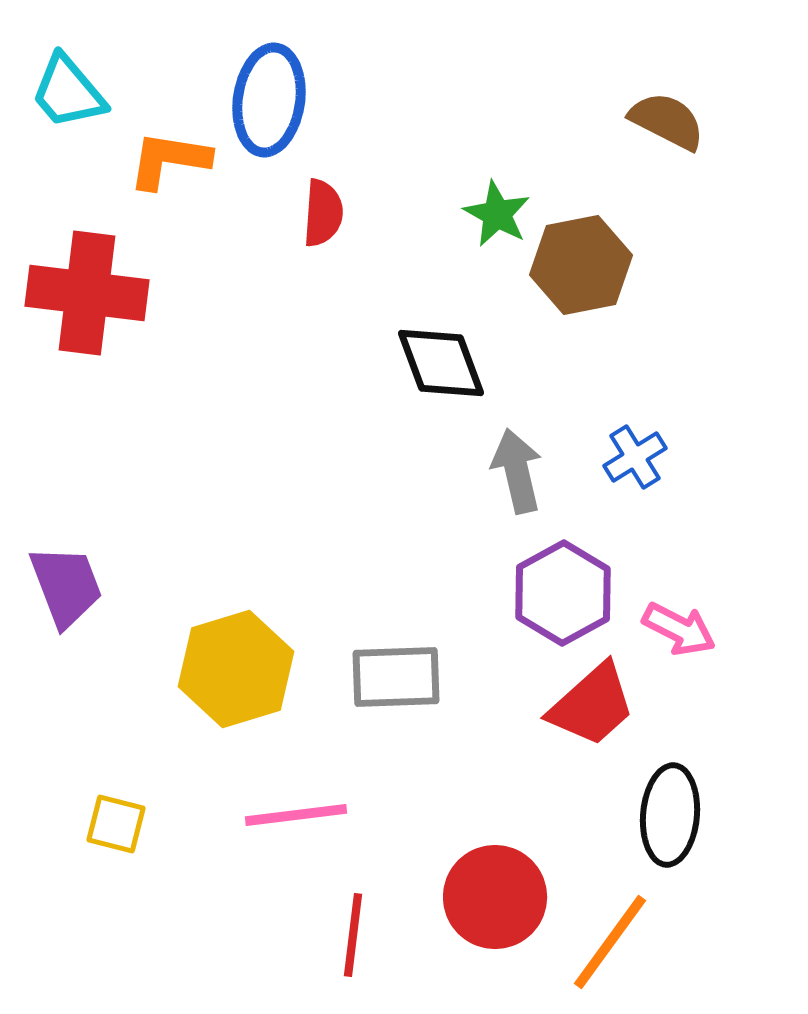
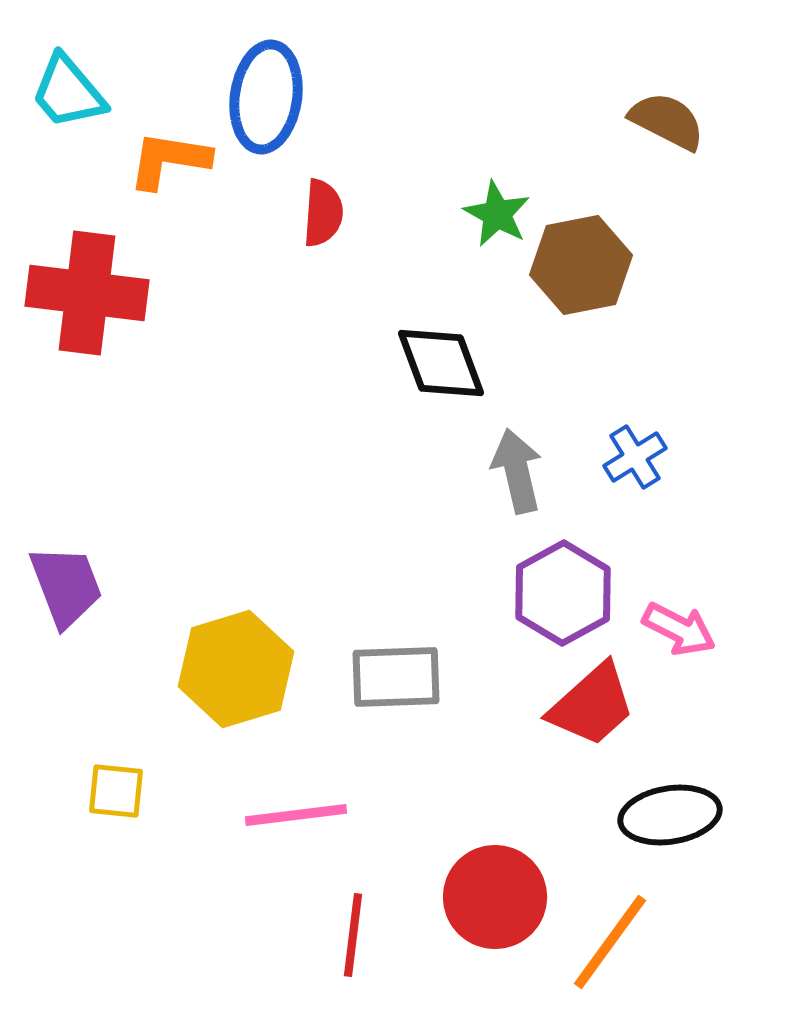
blue ellipse: moved 3 px left, 3 px up
black ellipse: rotated 76 degrees clockwise
yellow square: moved 33 px up; rotated 8 degrees counterclockwise
